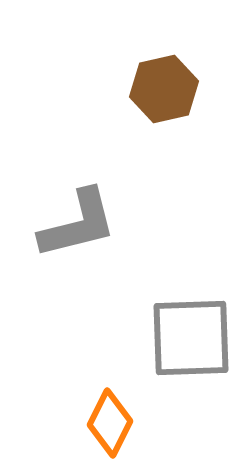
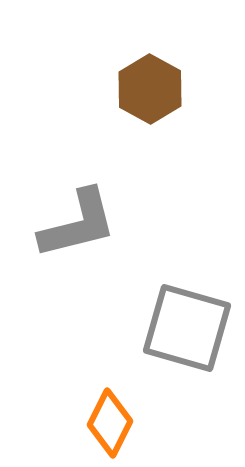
brown hexagon: moved 14 px left; rotated 18 degrees counterclockwise
gray square: moved 4 px left, 10 px up; rotated 18 degrees clockwise
